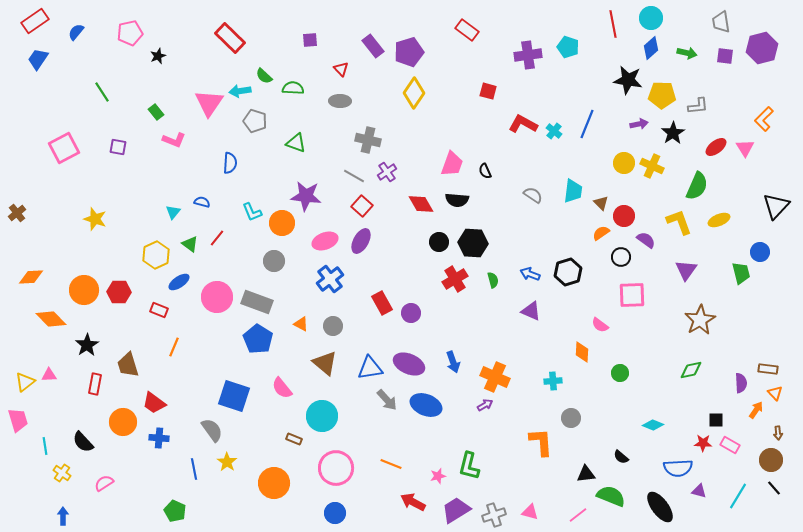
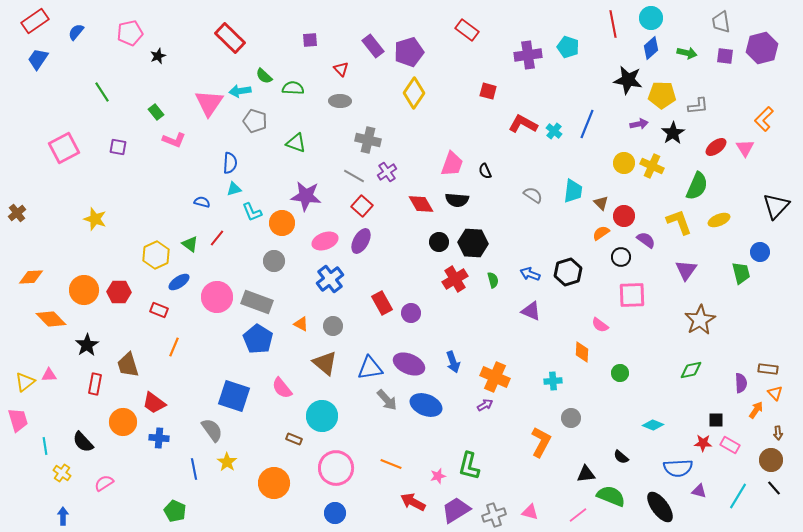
cyan triangle at (173, 212): moved 61 px right, 23 px up; rotated 35 degrees clockwise
orange L-shape at (541, 442): rotated 32 degrees clockwise
